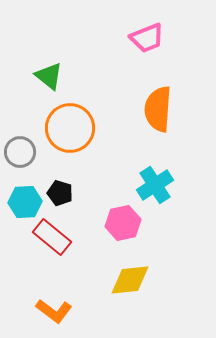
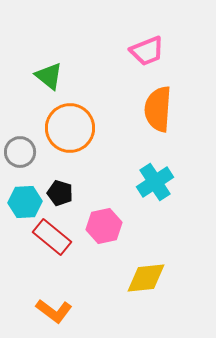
pink trapezoid: moved 13 px down
cyan cross: moved 3 px up
pink hexagon: moved 19 px left, 3 px down
yellow diamond: moved 16 px right, 2 px up
